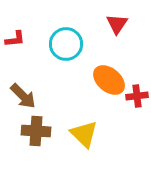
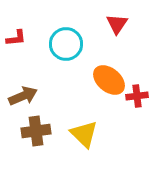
red L-shape: moved 1 px right, 1 px up
brown arrow: rotated 68 degrees counterclockwise
brown cross: rotated 12 degrees counterclockwise
